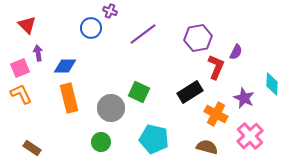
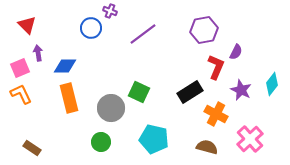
purple hexagon: moved 6 px right, 8 px up
cyan diamond: rotated 35 degrees clockwise
purple star: moved 3 px left, 8 px up
pink cross: moved 3 px down
